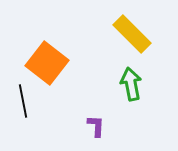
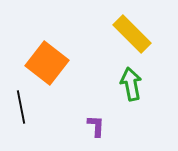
black line: moved 2 px left, 6 px down
